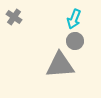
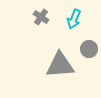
gray cross: moved 27 px right
gray circle: moved 14 px right, 8 px down
